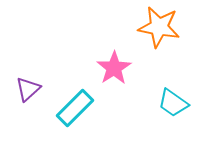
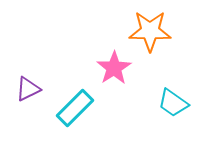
orange star: moved 9 px left, 4 px down; rotated 9 degrees counterclockwise
purple triangle: rotated 16 degrees clockwise
